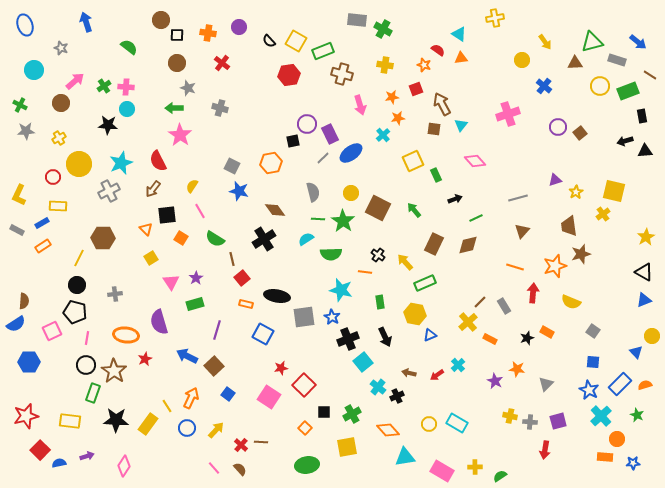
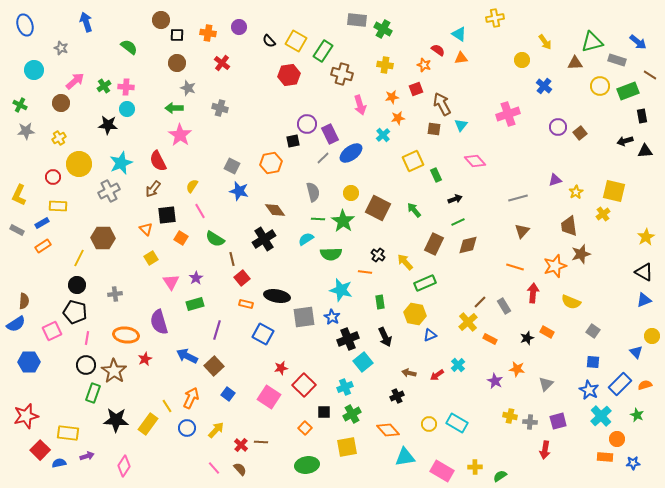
green rectangle at (323, 51): rotated 35 degrees counterclockwise
green line at (476, 218): moved 18 px left, 4 px down
cyan cross at (378, 387): moved 33 px left; rotated 28 degrees clockwise
yellow rectangle at (70, 421): moved 2 px left, 12 px down
